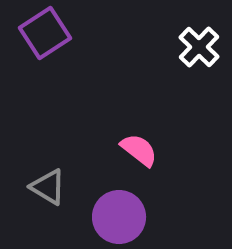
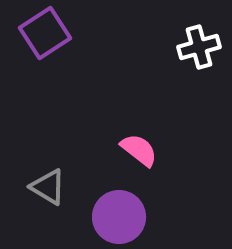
white cross: rotated 30 degrees clockwise
